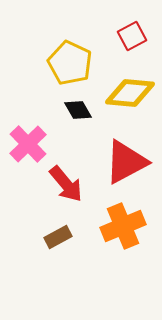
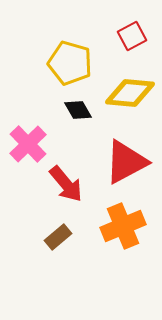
yellow pentagon: rotated 9 degrees counterclockwise
brown rectangle: rotated 12 degrees counterclockwise
